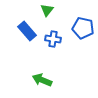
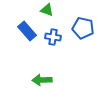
green triangle: rotated 48 degrees counterclockwise
blue cross: moved 2 px up
green arrow: rotated 24 degrees counterclockwise
